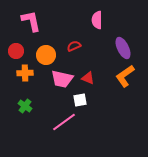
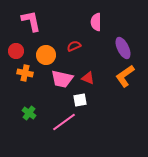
pink semicircle: moved 1 px left, 2 px down
orange cross: rotated 14 degrees clockwise
green cross: moved 4 px right, 7 px down
